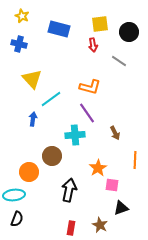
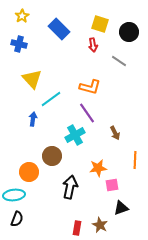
yellow star: rotated 16 degrees clockwise
yellow square: rotated 24 degrees clockwise
blue rectangle: rotated 30 degrees clockwise
cyan cross: rotated 24 degrees counterclockwise
orange star: rotated 24 degrees clockwise
pink square: rotated 16 degrees counterclockwise
black arrow: moved 1 px right, 3 px up
red rectangle: moved 6 px right
